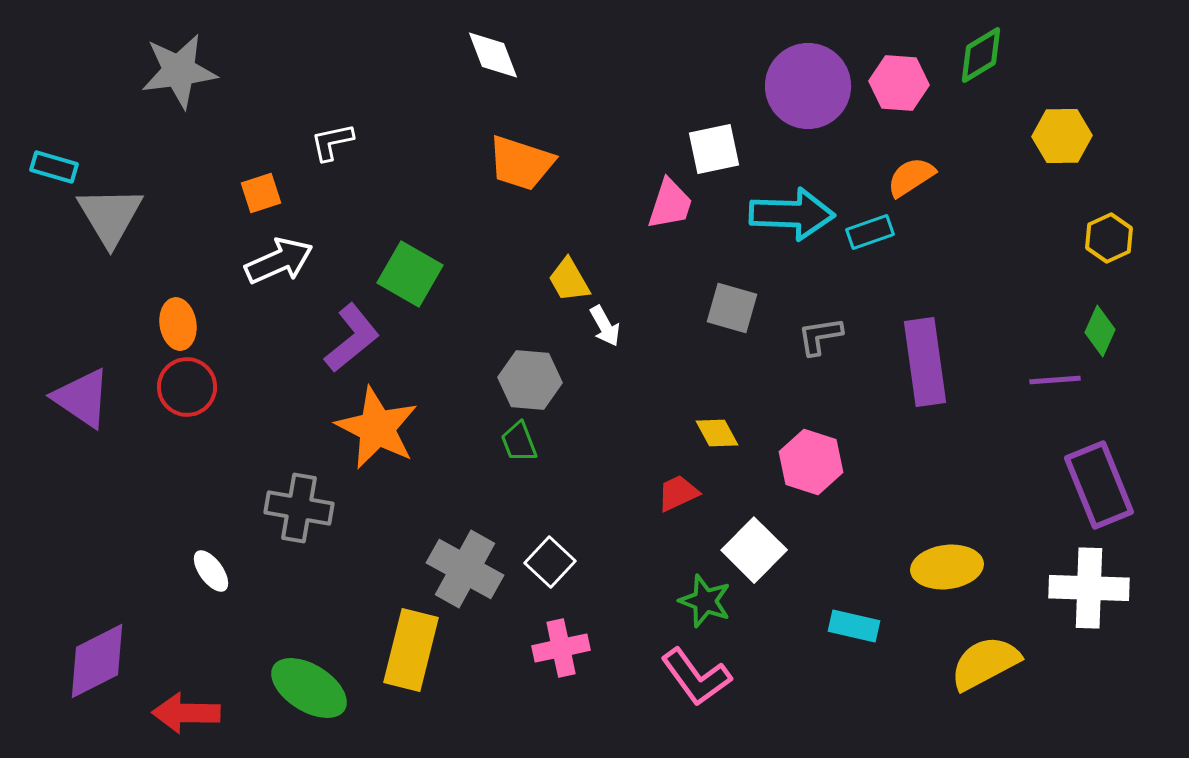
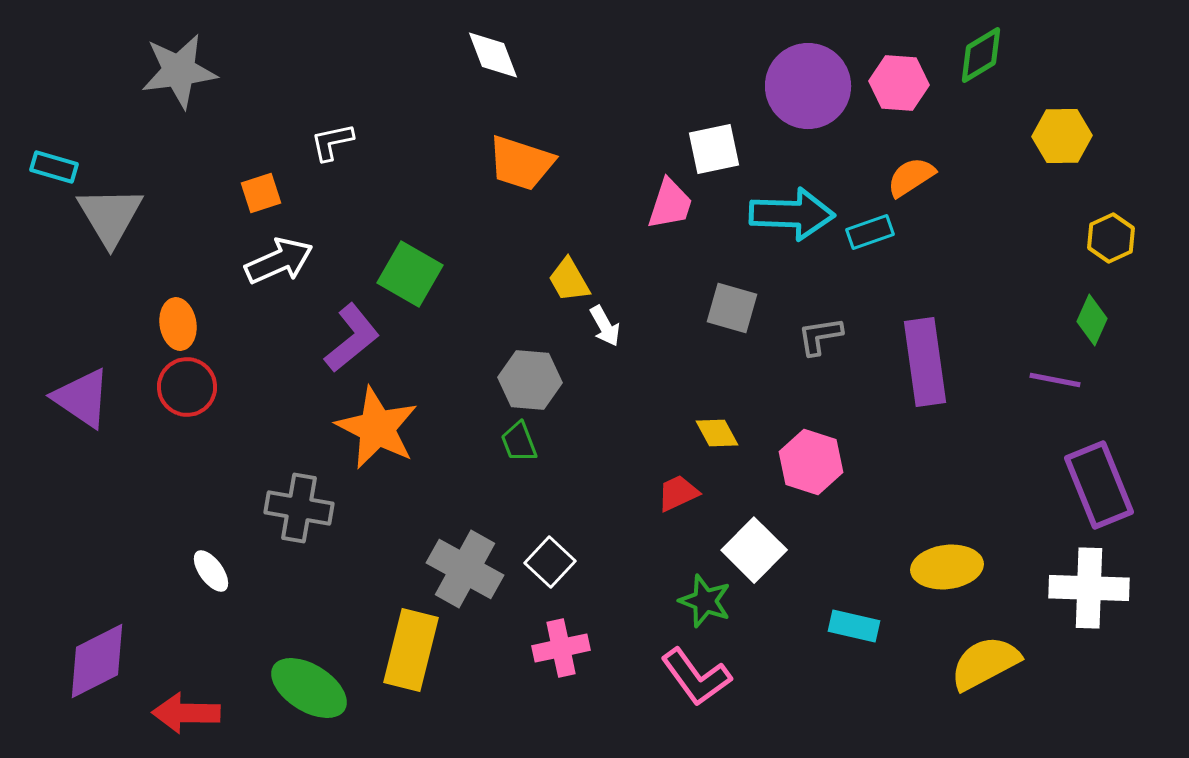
yellow hexagon at (1109, 238): moved 2 px right
green diamond at (1100, 331): moved 8 px left, 11 px up
purple line at (1055, 380): rotated 15 degrees clockwise
